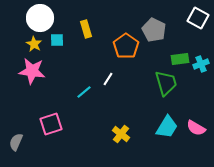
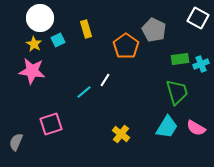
cyan square: moved 1 px right; rotated 24 degrees counterclockwise
white line: moved 3 px left, 1 px down
green trapezoid: moved 11 px right, 9 px down
